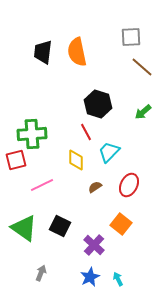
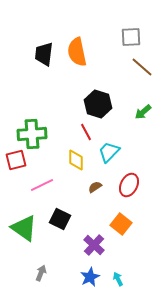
black trapezoid: moved 1 px right, 2 px down
black square: moved 7 px up
